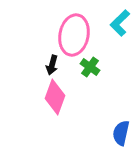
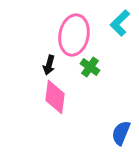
black arrow: moved 3 px left
pink diamond: rotated 12 degrees counterclockwise
blue semicircle: rotated 10 degrees clockwise
